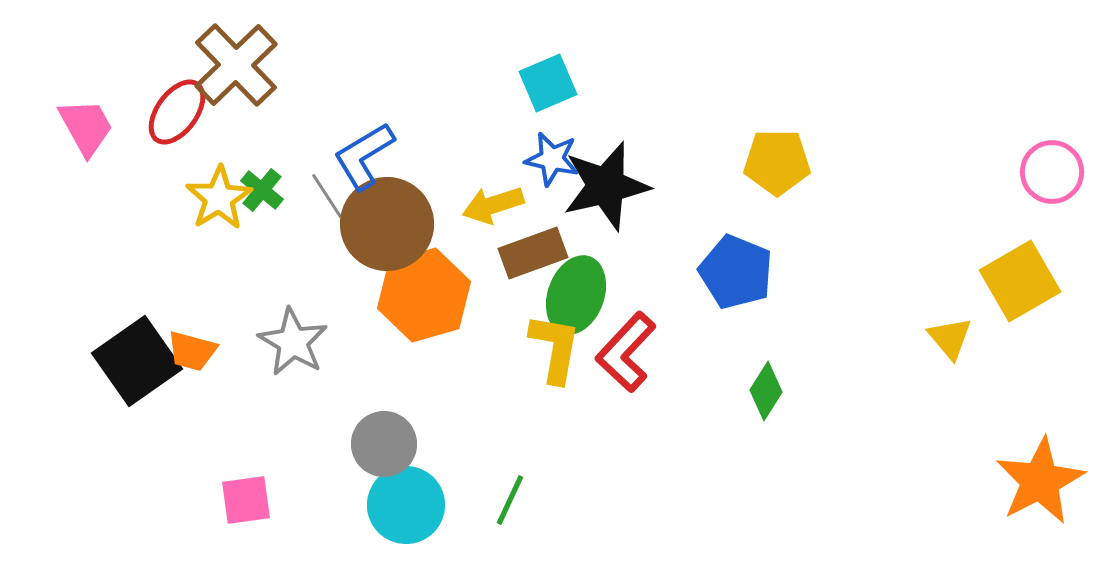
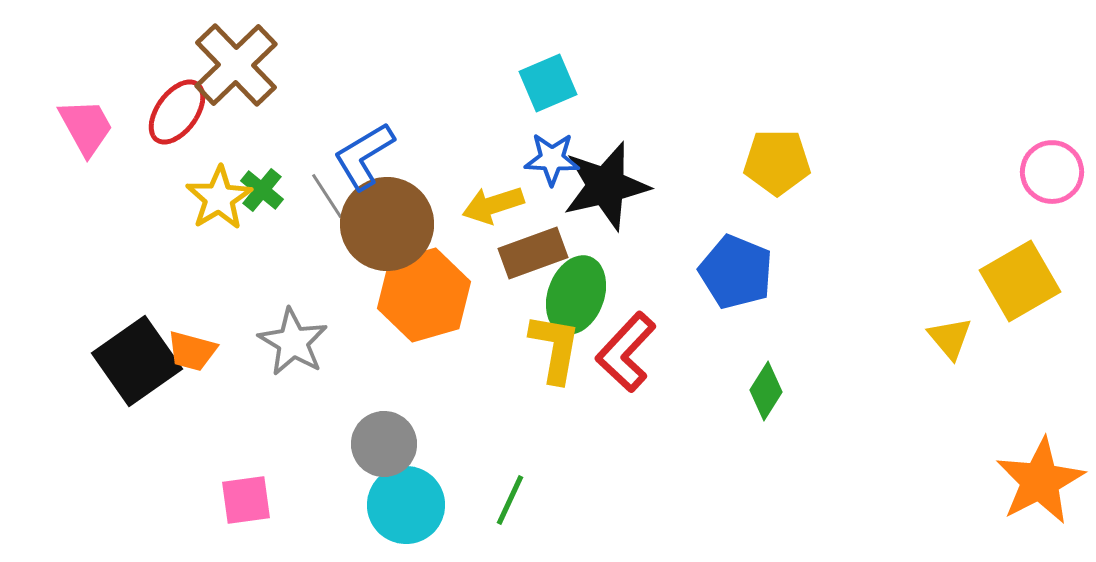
blue star: rotated 10 degrees counterclockwise
